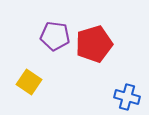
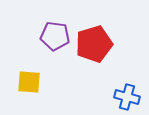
yellow square: rotated 30 degrees counterclockwise
